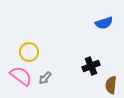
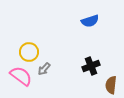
blue semicircle: moved 14 px left, 2 px up
gray arrow: moved 1 px left, 9 px up
